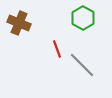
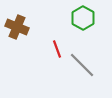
brown cross: moved 2 px left, 4 px down
